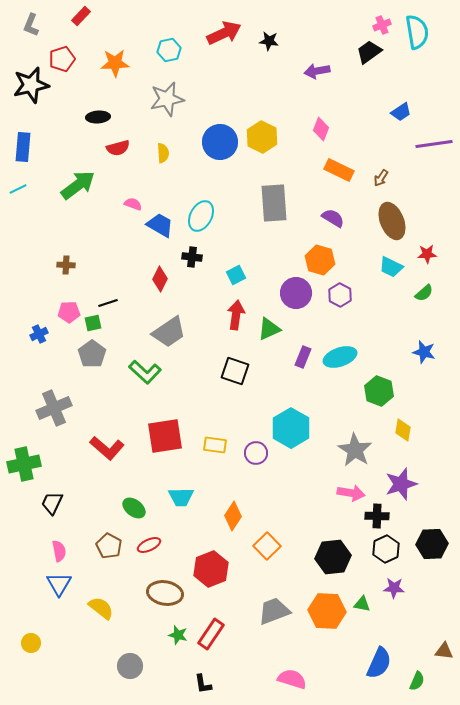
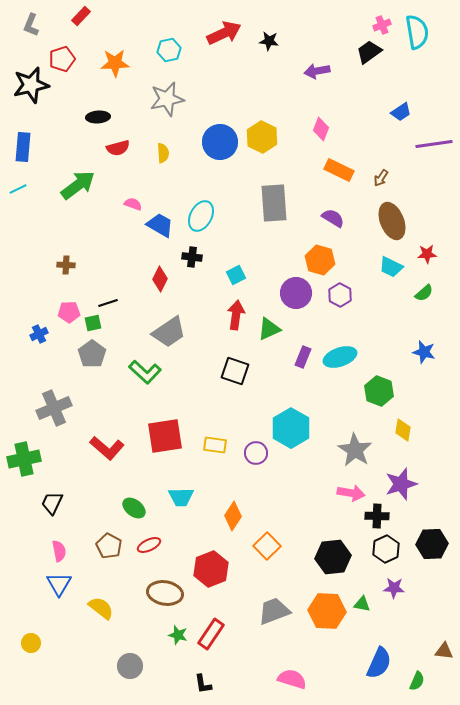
green cross at (24, 464): moved 5 px up
